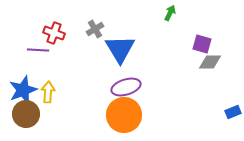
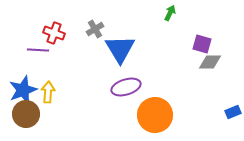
orange circle: moved 31 px right
